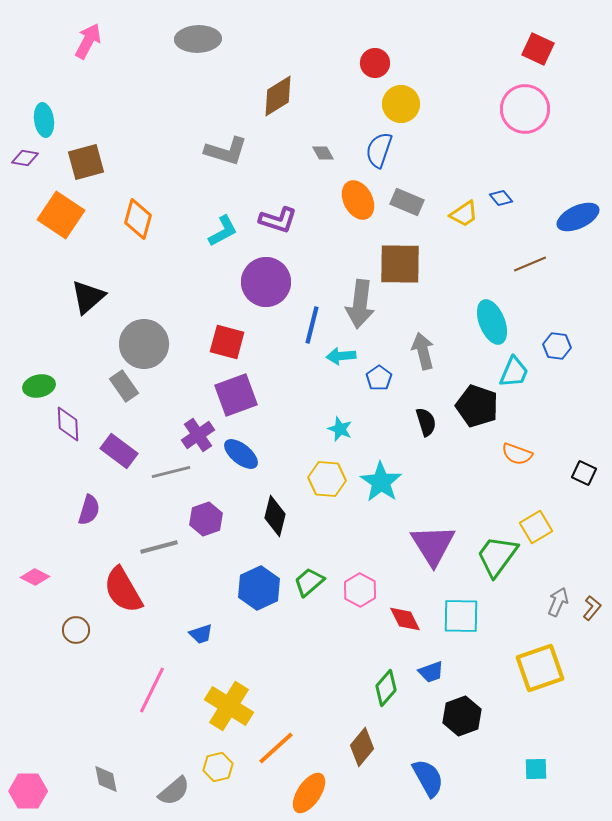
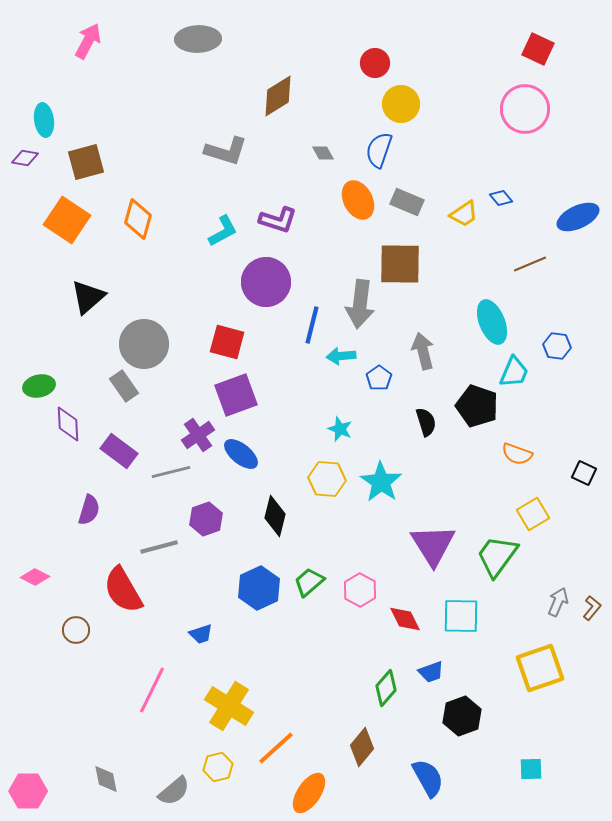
orange square at (61, 215): moved 6 px right, 5 px down
yellow square at (536, 527): moved 3 px left, 13 px up
cyan square at (536, 769): moved 5 px left
